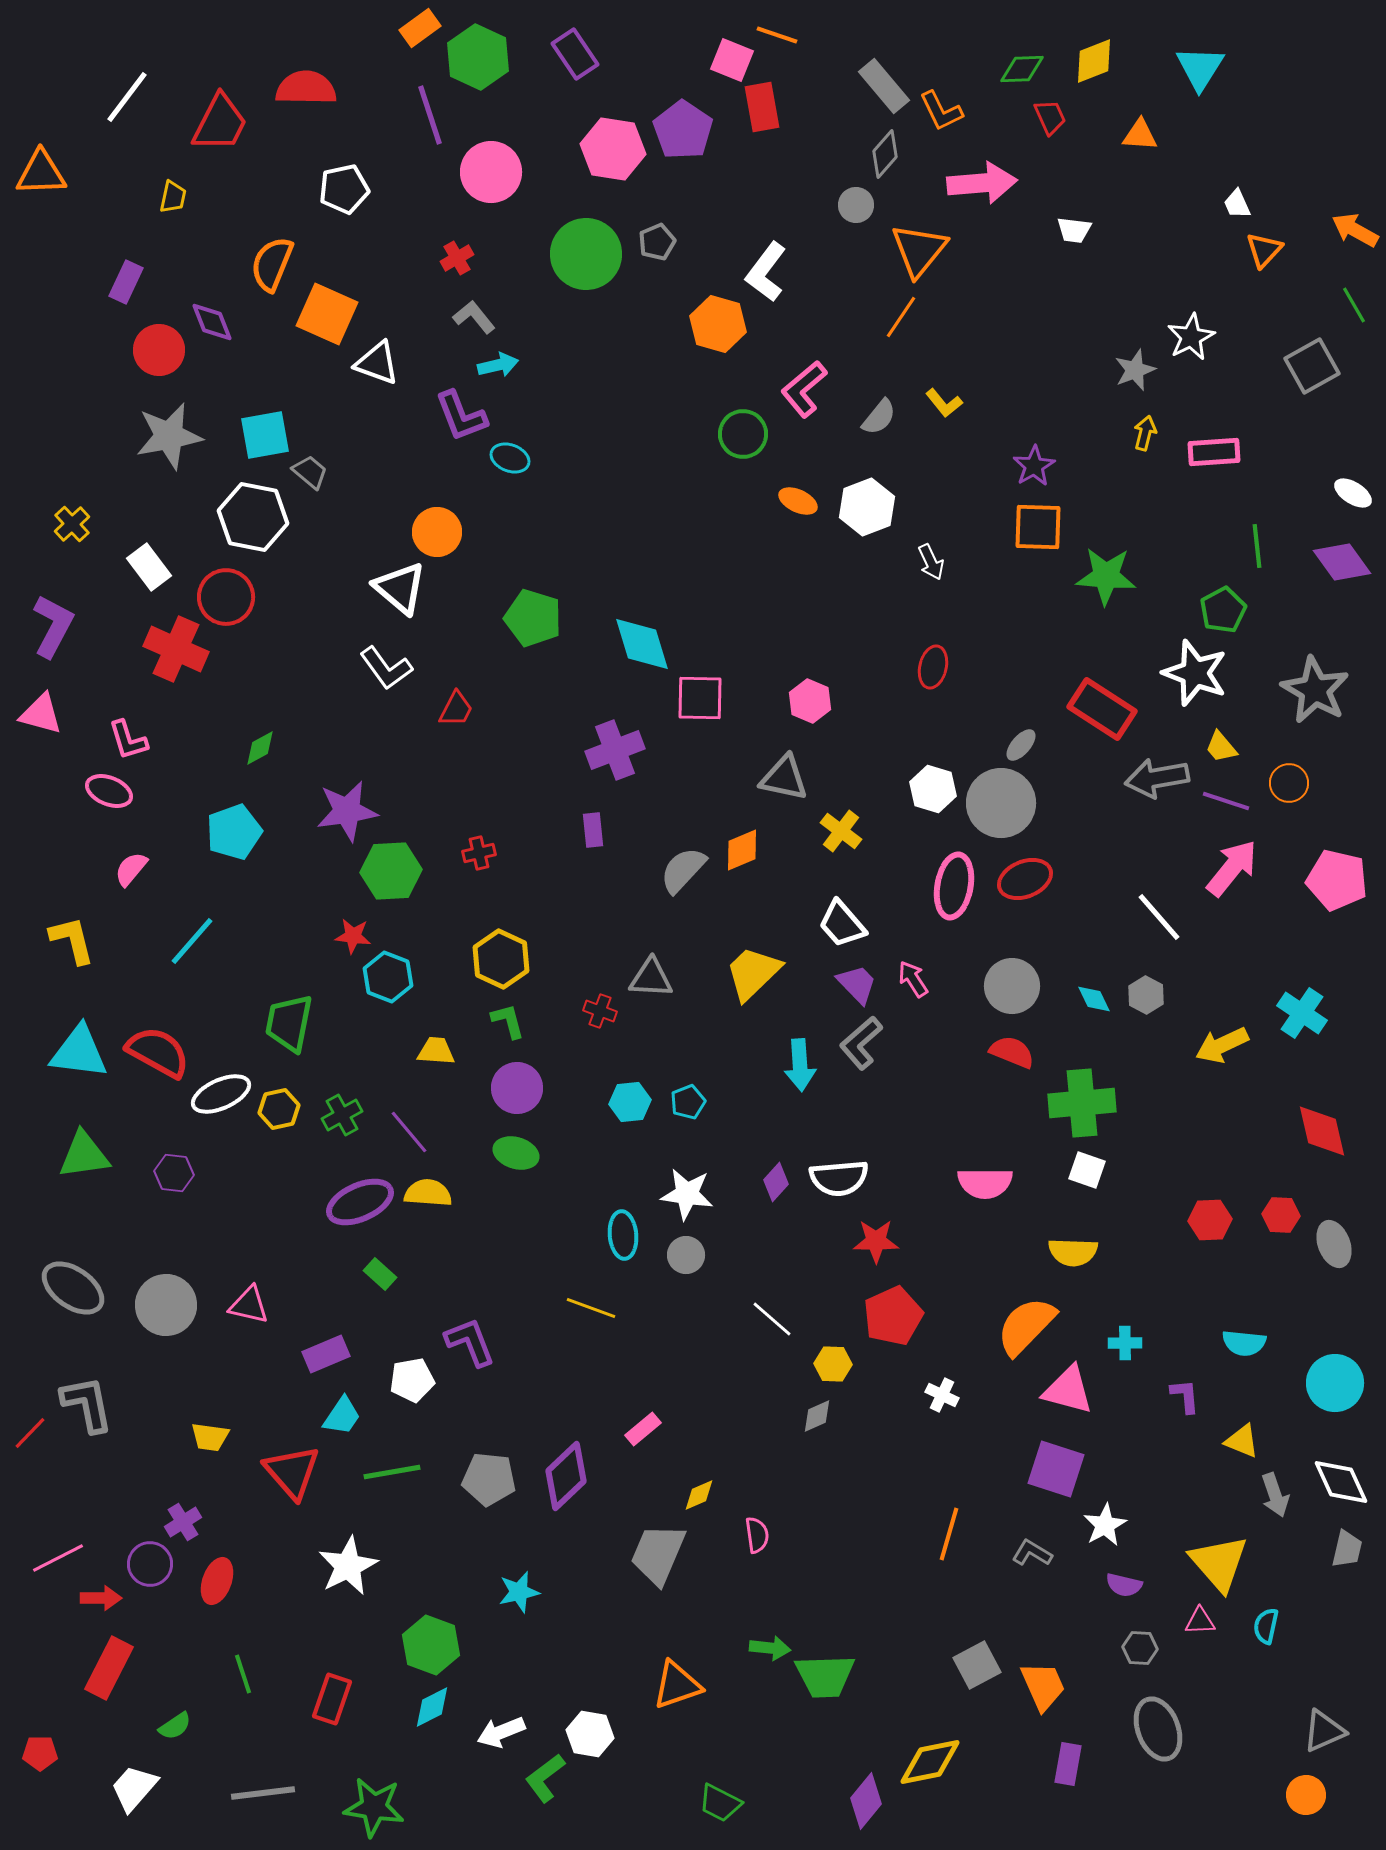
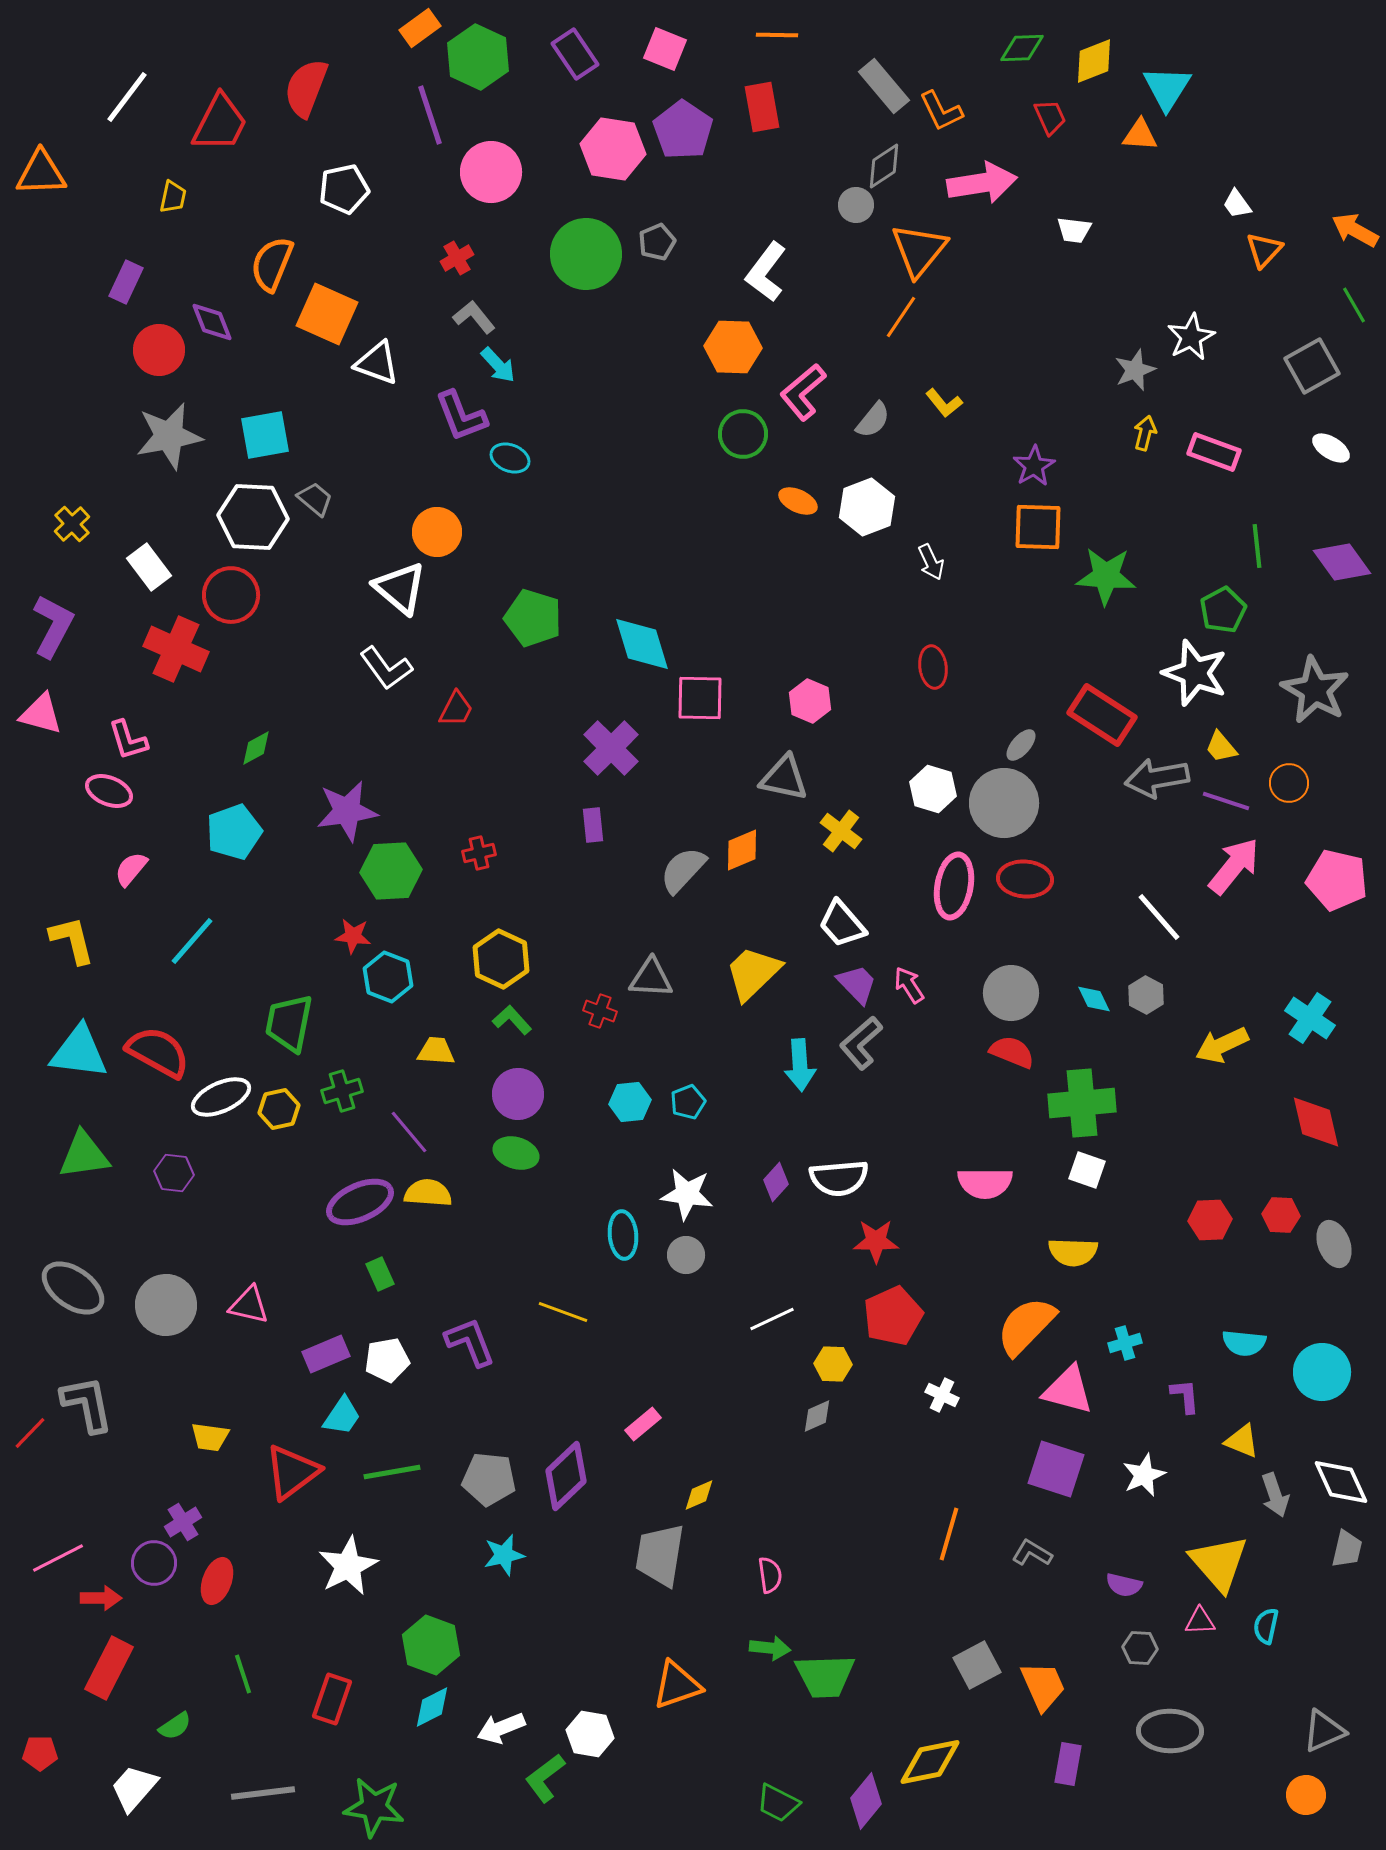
orange line at (777, 35): rotated 18 degrees counterclockwise
pink square at (732, 60): moved 67 px left, 11 px up
cyan triangle at (1200, 68): moved 33 px left, 20 px down
green diamond at (1022, 69): moved 21 px up
red semicircle at (306, 88): rotated 70 degrees counterclockwise
gray diamond at (885, 154): moved 1 px left, 12 px down; rotated 15 degrees clockwise
pink arrow at (982, 183): rotated 4 degrees counterclockwise
white trapezoid at (1237, 204): rotated 12 degrees counterclockwise
orange hexagon at (718, 324): moved 15 px right, 23 px down; rotated 14 degrees counterclockwise
cyan arrow at (498, 365): rotated 60 degrees clockwise
pink L-shape at (804, 389): moved 1 px left, 3 px down
gray semicircle at (879, 417): moved 6 px left, 3 px down
pink rectangle at (1214, 452): rotated 24 degrees clockwise
gray trapezoid at (310, 472): moved 5 px right, 27 px down
white ellipse at (1353, 493): moved 22 px left, 45 px up
white hexagon at (253, 517): rotated 8 degrees counterclockwise
red circle at (226, 597): moved 5 px right, 2 px up
red ellipse at (933, 667): rotated 21 degrees counterclockwise
red rectangle at (1102, 709): moved 6 px down
green diamond at (260, 748): moved 4 px left
purple cross at (615, 750): moved 4 px left, 2 px up; rotated 24 degrees counterclockwise
gray circle at (1001, 803): moved 3 px right
purple rectangle at (593, 830): moved 5 px up
pink arrow at (1232, 868): moved 2 px right, 2 px up
red ellipse at (1025, 879): rotated 26 degrees clockwise
pink arrow at (913, 979): moved 4 px left, 6 px down
gray circle at (1012, 986): moved 1 px left, 7 px down
cyan cross at (1302, 1013): moved 8 px right, 5 px down
green L-shape at (508, 1021): moved 4 px right, 1 px up; rotated 27 degrees counterclockwise
purple circle at (517, 1088): moved 1 px right, 6 px down
white ellipse at (221, 1094): moved 3 px down
green cross at (342, 1115): moved 24 px up; rotated 12 degrees clockwise
red diamond at (1322, 1131): moved 6 px left, 9 px up
green rectangle at (380, 1274): rotated 24 degrees clockwise
yellow line at (591, 1308): moved 28 px left, 4 px down
white line at (772, 1319): rotated 66 degrees counterclockwise
cyan cross at (1125, 1343): rotated 16 degrees counterclockwise
white pentagon at (412, 1380): moved 25 px left, 20 px up
cyan circle at (1335, 1383): moved 13 px left, 11 px up
pink rectangle at (643, 1429): moved 5 px up
red triangle at (292, 1472): rotated 34 degrees clockwise
white star at (1105, 1525): moved 39 px right, 50 px up; rotated 6 degrees clockwise
pink semicircle at (757, 1535): moved 13 px right, 40 px down
gray trapezoid at (658, 1554): moved 2 px right, 1 px down; rotated 14 degrees counterclockwise
purple circle at (150, 1564): moved 4 px right, 1 px up
cyan star at (519, 1592): moved 15 px left, 37 px up
gray ellipse at (1158, 1729): moved 12 px right, 2 px down; rotated 68 degrees counterclockwise
white arrow at (501, 1732): moved 4 px up
green trapezoid at (720, 1803): moved 58 px right
